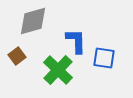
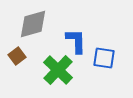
gray diamond: moved 3 px down
